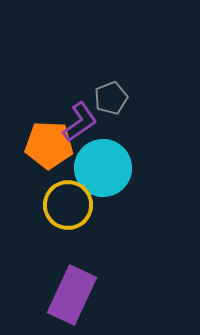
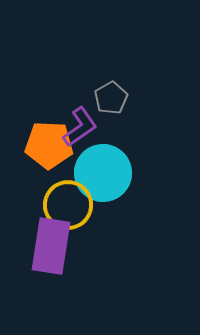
gray pentagon: rotated 8 degrees counterclockwise
purple L-shape: moved 5 px down
cyan circle: moved 5 px down
purple rectangle: moved 21 px left, 49 px up; rotated 16 degrees counterclockwise
